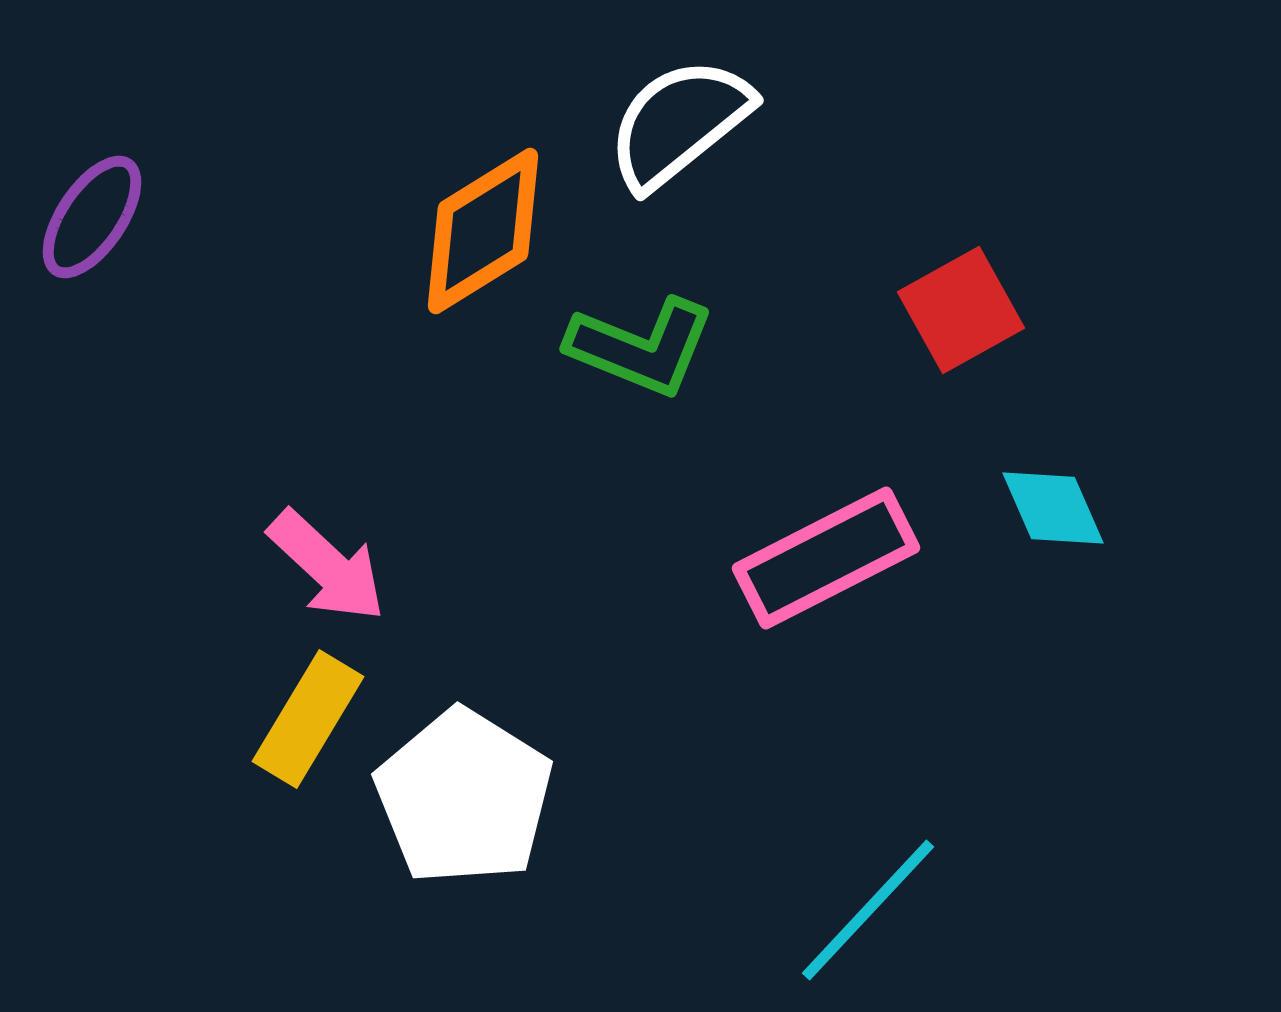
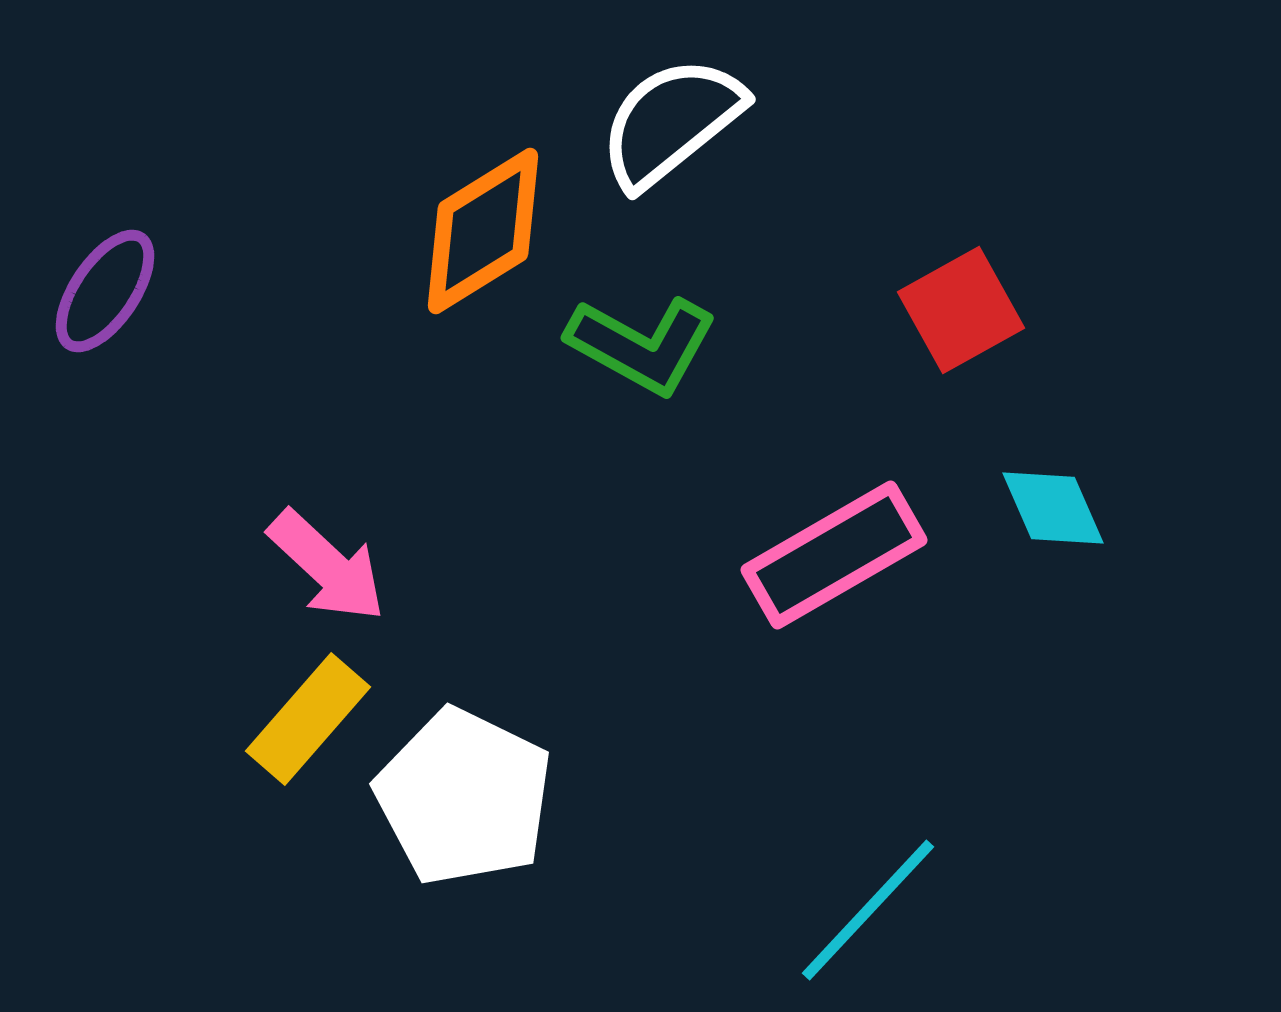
white semicircle: moved 8 px left, 1 px up
purple ellipse: moved 13 px right, 74 px down
green L-shape: moved 1 px right, 2 px up; rotated 7 degrees clockwise
pink rectangle: moved 8 px right, 3 px up; rotated 3 degrees counterclockwise
yellow rectangle: rotated 10 degrees clockwise
white pentagon: rotated 6 degrees counterclockwise
